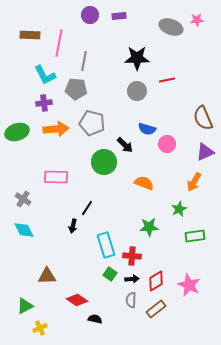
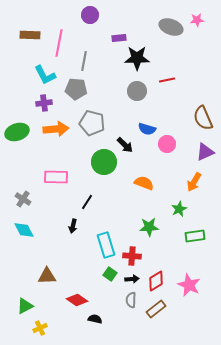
purple rectangle at (119, 16): moved 22 px down
black line at (87, 208): moved 6 px up
